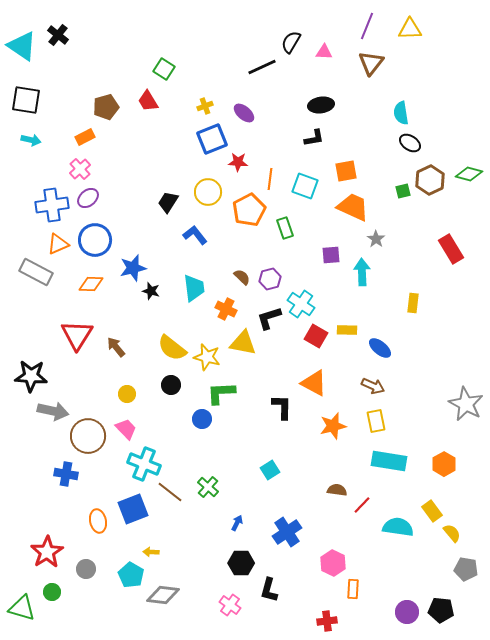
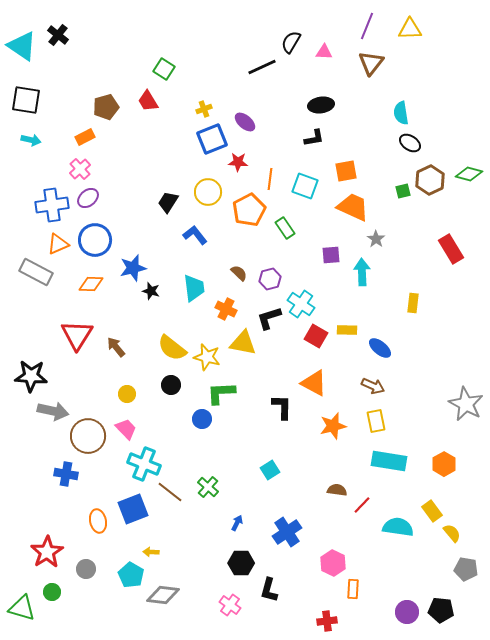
yellow cross at (205, 106): moved 1 px left, 3 px down
purple ellipse at (244, 113): moved 1 px right, 9 px down
green rectangle at (285, 228): rotated 15 degrees counterclockwise
brown semicircle at (242, 277): moved 3 px left, 4 px up
